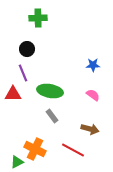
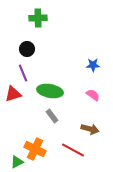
red triangle: rotated 18 degrees counterclockwise
